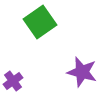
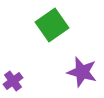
green square: moved 12 px right, 3 px down
